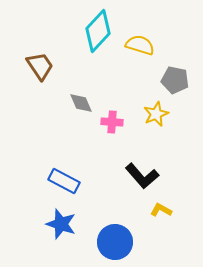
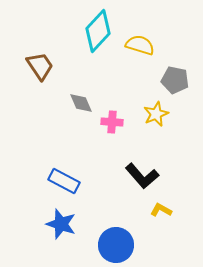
blue circle: moved 1 px right, 3 px down
